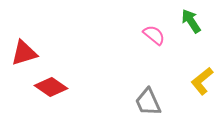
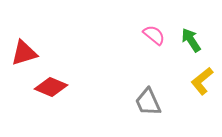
green arrow: moved 19 px down
red diamond: rotated 12 degrees counterclockwise
